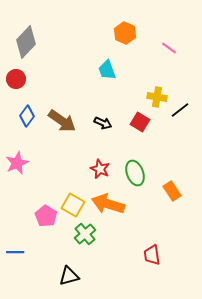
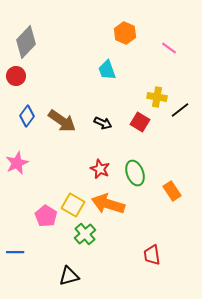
red circle: moved 3 px up
